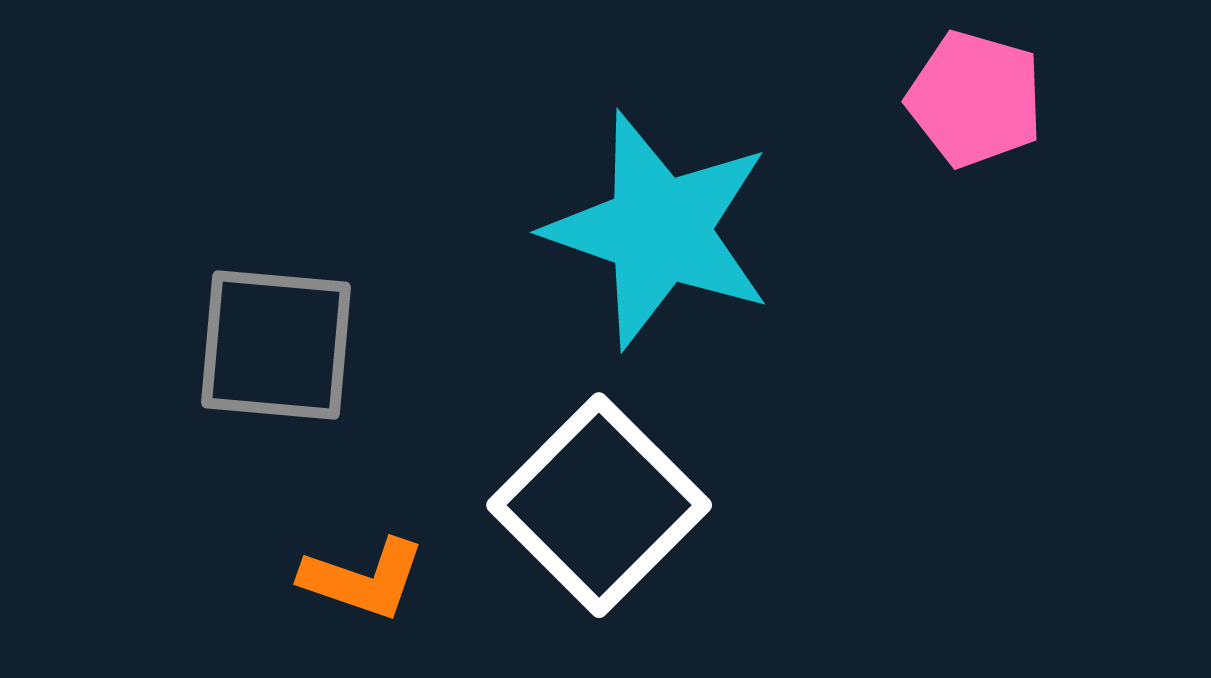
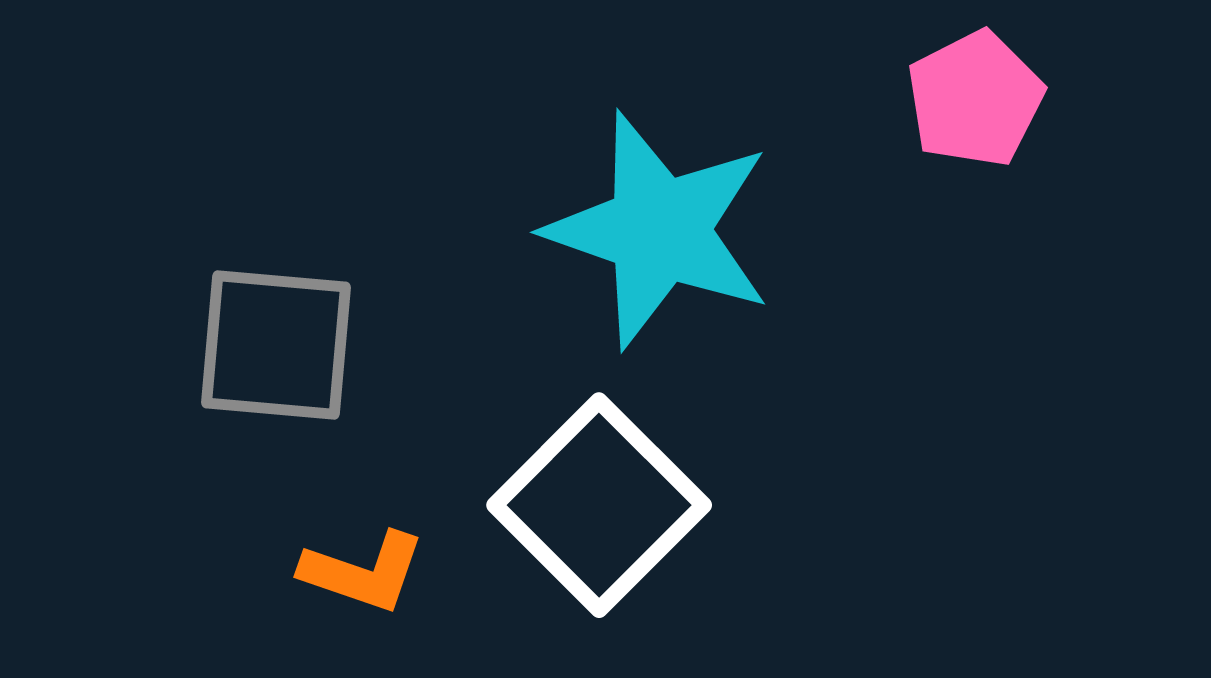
pink pentagon: rotated 29 degrees clockwise
orange L-shape: moved 7 px up
